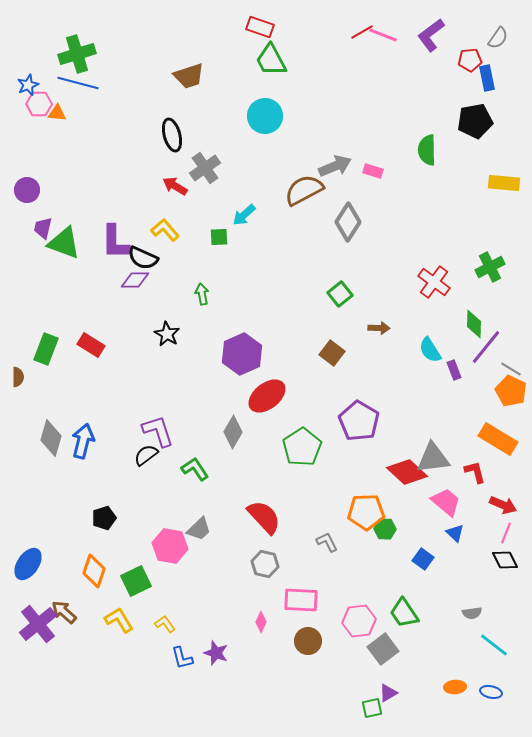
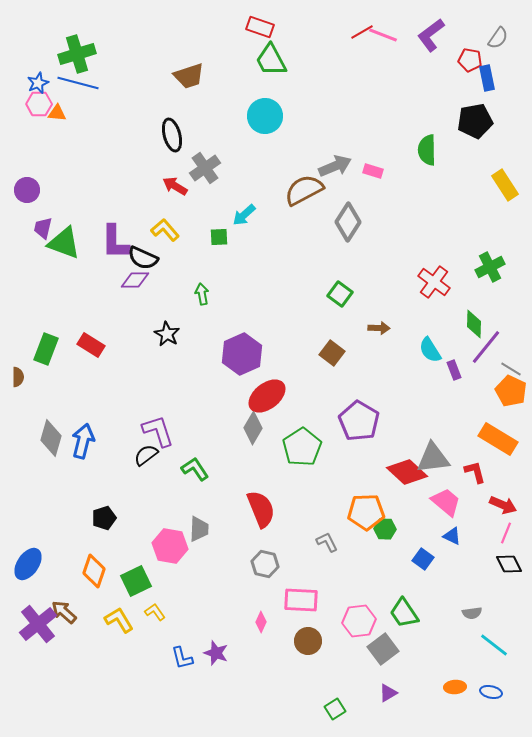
red pentagon at (470, 60): rotated 15 degrees clockwise
blue star at (28, 85): moved 10 px right, 2 px up
yellow rectangle at (504, 183): moved 1 px right, 2 px down; rotated 52 degrees clockwise
green square at (340, 294): rotated 15 degrees counterclockwise
gray diamond at (233, 432): moved 20 px right, 4 px up
red semicircle at (264, 517): moved 3 px left, 8 px up; rotated 21 degrees clockwise
gray trapezoid at (199, 529): rotated 44 degrees counterclockwise
blue triangle at (455, 533): moved 3 px left, 3 px down; rotated 18 degrees counterclockwise
black diamond at (505, 560): moved 4 px right, 4 px down
yellow L-shape at (165, 624): moved 10 px left, 12 px up
green square at (372, 708): moved 37 px left, 1 px down; rotated 20 degrees counterclockwise
